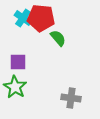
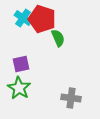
red pentagon: moved 1 px right, 1 px down; rotated 12 degrees clockwise
green semicircle: rotated 18 degrees clockwise
purple square: moved 3 px right, 2 px down; rotated 12 degrees counterclockwise
green star: moved 4 px right, 1 px down
